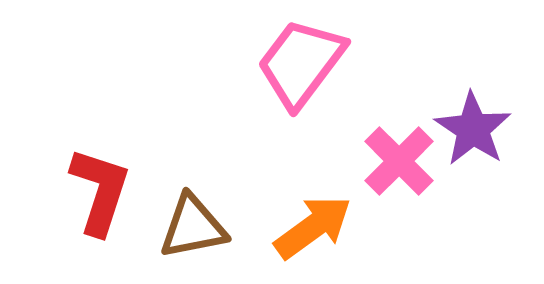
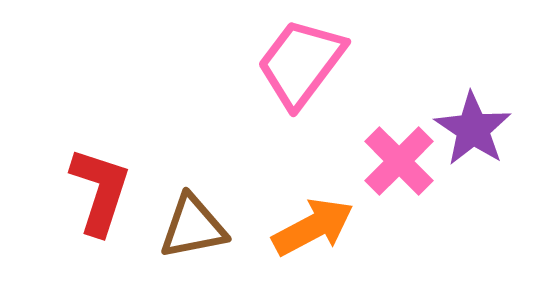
orange arrow: rotated 8 degrees clockwise
